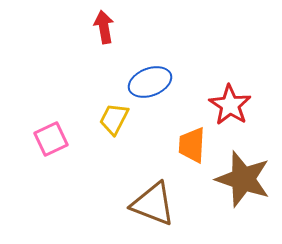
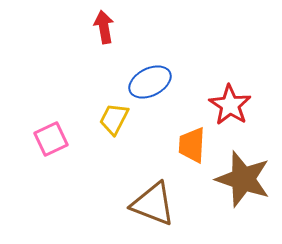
blue ellipse: rotated 6 degrees counterclockwise
